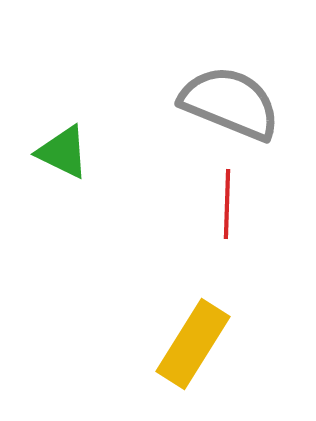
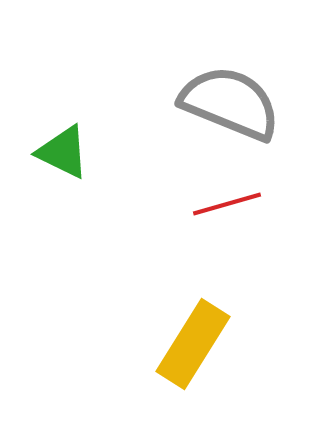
red line: rotated 72 degrees clockwise
